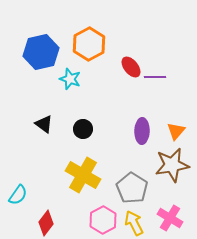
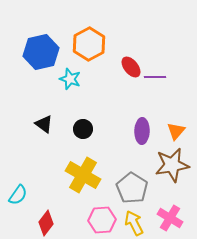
pink hexagon: moved 1 px left; rotated 24 degrees clockwise
